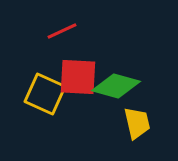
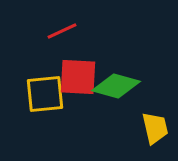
yellow square: rotated 30 degrees counterclockwise
yellow trapezoid: moved 18 px right, 5 px down
